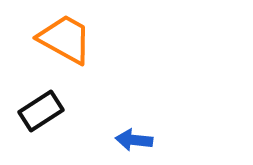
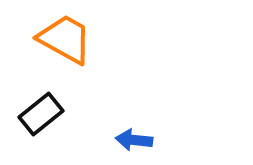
black rectangle: moved 3 px down; rotated 6 degrees counterclockwise
